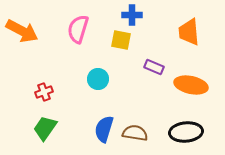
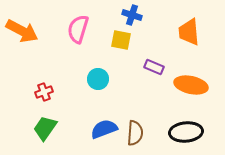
blue cross: rotated 18 degrees clockwise
blue semicircle: rotated 52 degrees clockwise
brown semicircle: rotated 85 degrees clockwise
